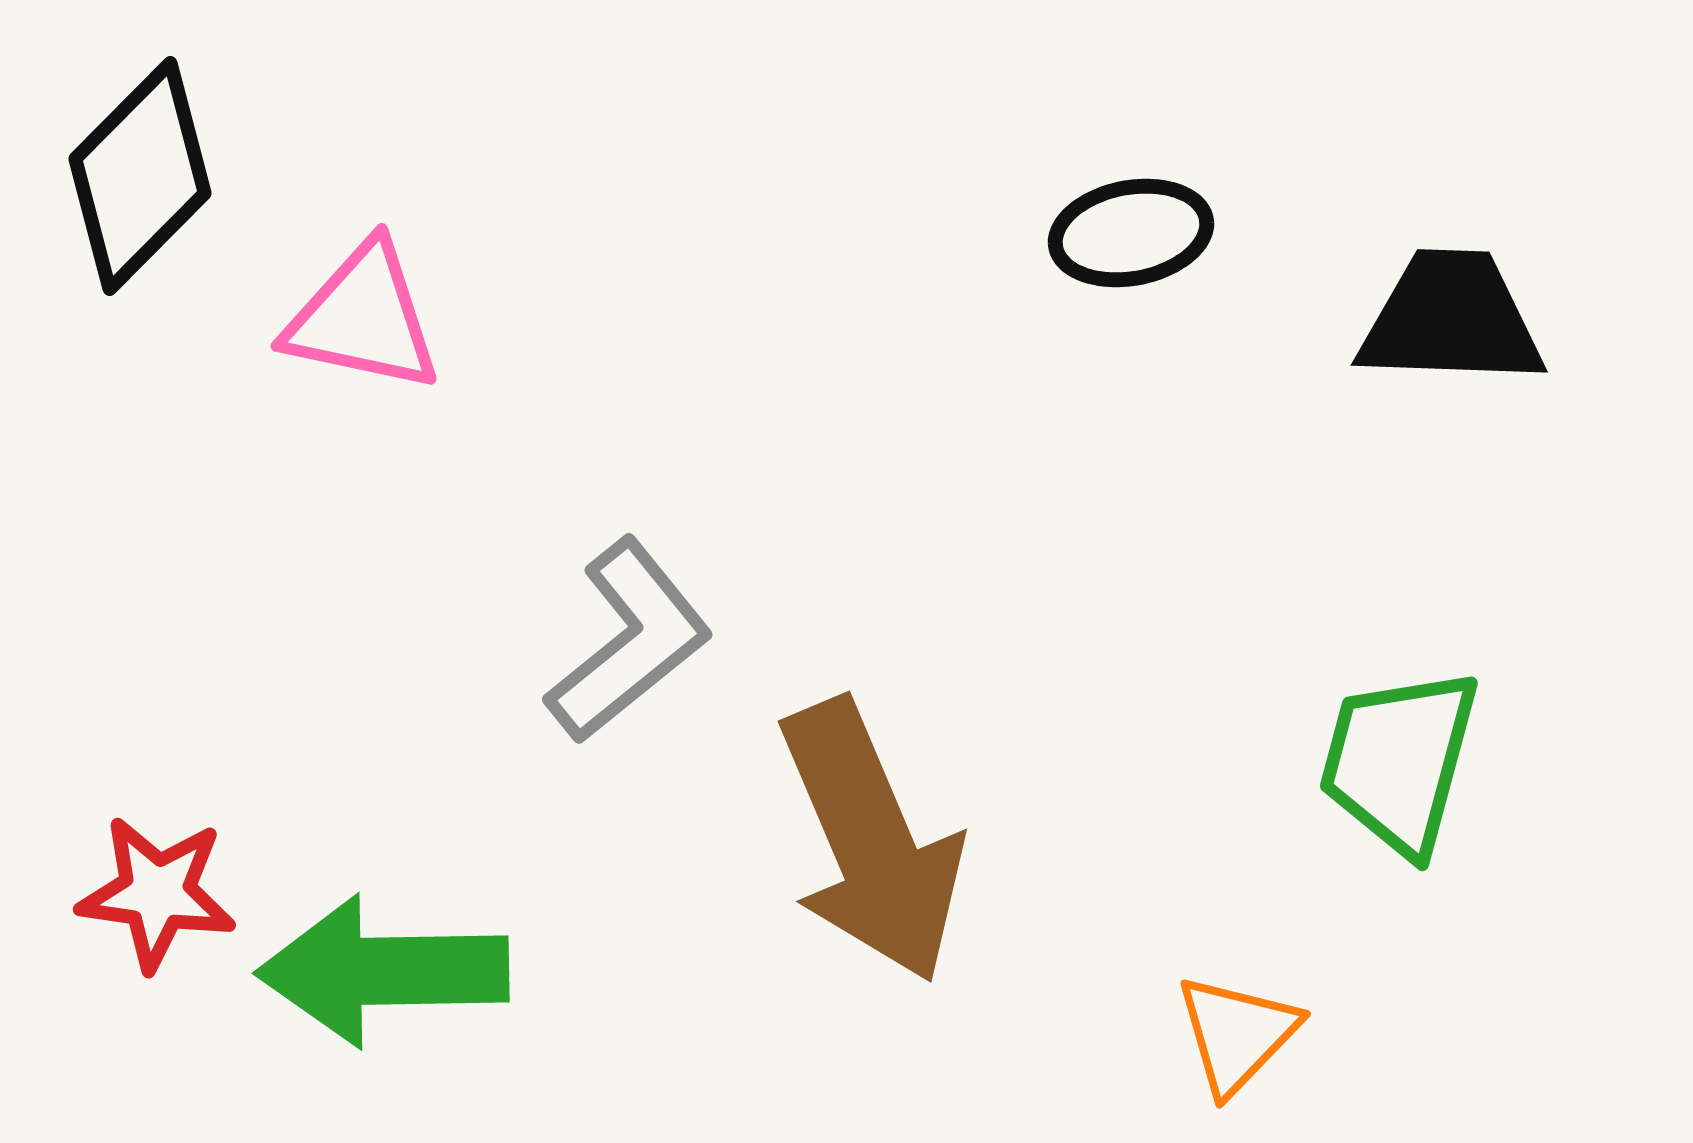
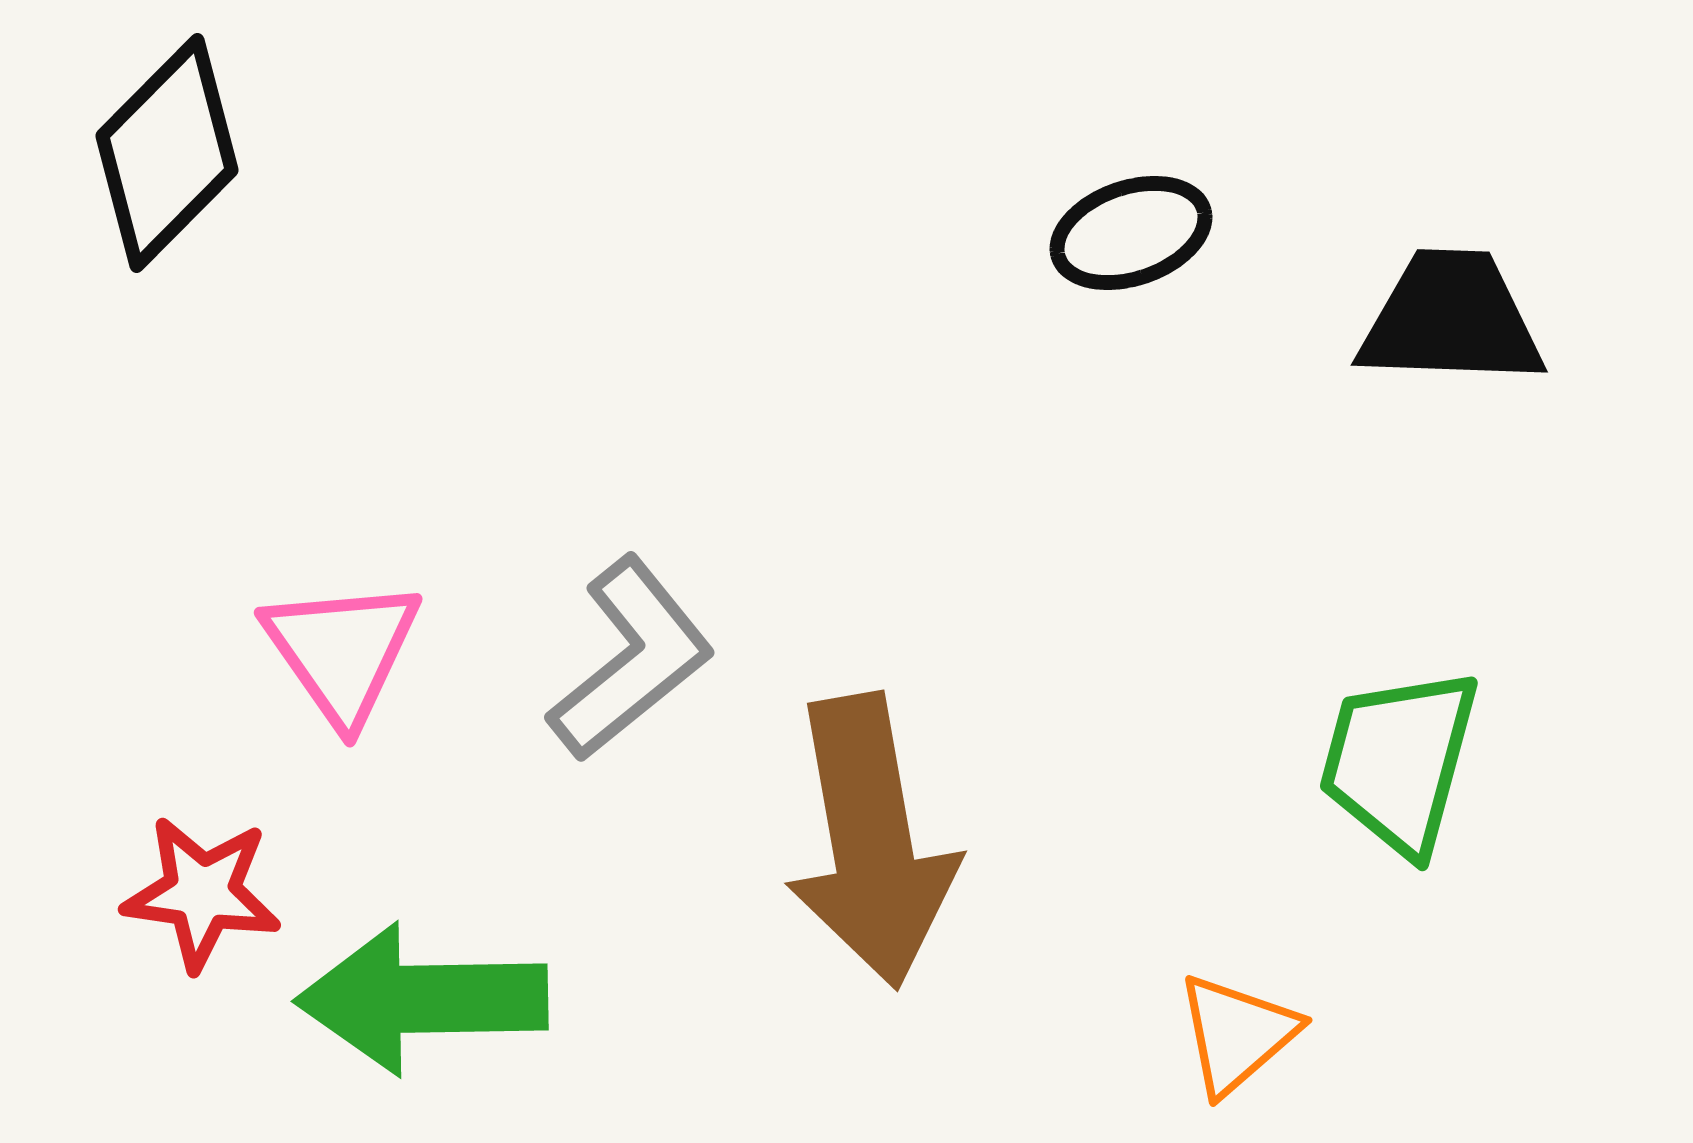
black diamond: moved 27 px right, 23 px up
black ellipse: rotated 8 degrees counterclockwise
pink triangle: moved 21 px left, 333 px down; rotated 43 degrees clockwise
gray L-shape: moved 2 px right, 18 px down
brown arrow: rotated 13 degrees clockwise
red star: moved 45 px right
green arrow: moved 39 px right, 28 px down
orange triangle: rotated 5 degrees clockwise
